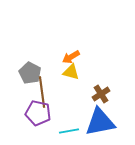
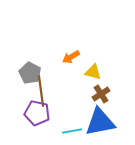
yellow triangle: moved 22 px right
brown line: moved 1 px left, 1 px up
purple pentagon: moved 1 px left
cyan line: moved 3 px right
